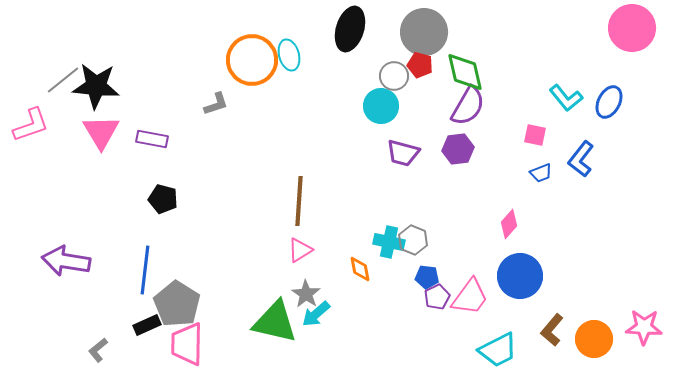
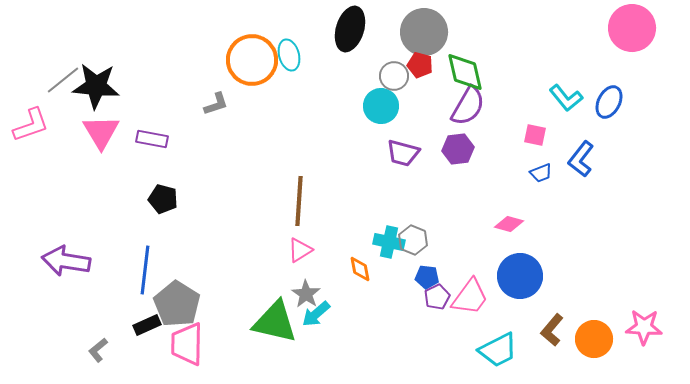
pink diamond at (509, 224): rotated 64 degrees clockwise
